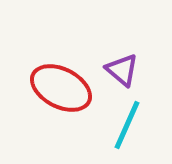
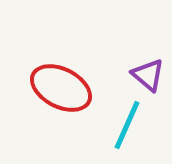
purple triangle: moved 26 px right, 5 px down
